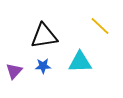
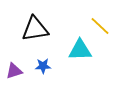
black triangle: moved 9 px left, 7 px up
cyan triangle: moved 12 px up
purple triangle: rotated 30 degrees clockwise
